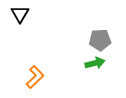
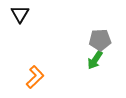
green arrow: moved 3 px up; rotated 138 degrees clockwise
